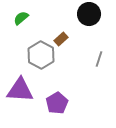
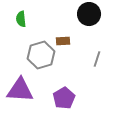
green semicircle: moved 1 px down; rotated 56 degrees counterclockwise
brown rectangle: moved 2 px right, 2 px down; rotated 40 degrees clockwise
gray hexagon: rotated 16 degrees clockwise
gray line: moved 2 px left
purple pentagon: moved 7 px right, 5 px up
